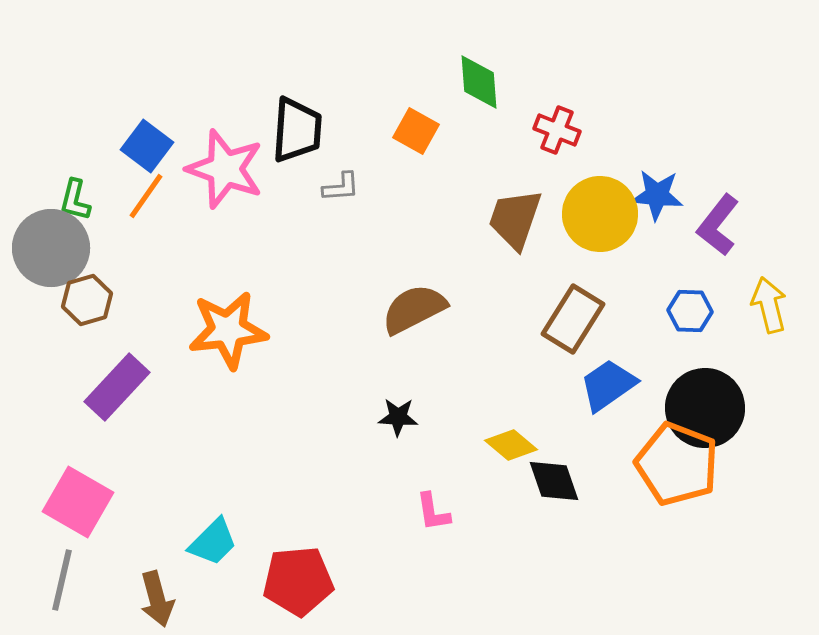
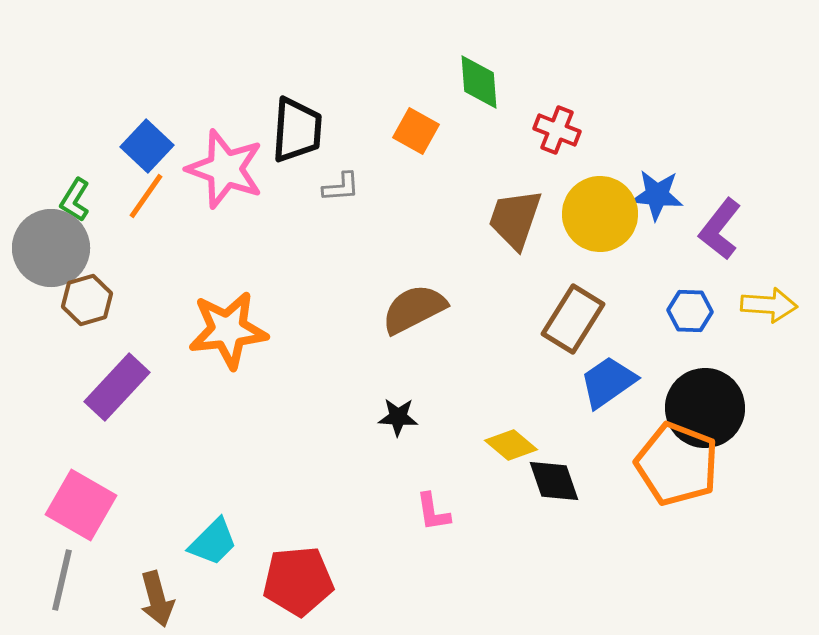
blue square: rotated 6 degrees clockwise
green L-shape: rotated 18 degrees clockwise
purple L-shape: moved 2 px right, 4 px down
yellow arrow: rotated 108 degrees clockwise
blue trapezoid: moved 3 px up
pink square: moved 3 px right, 3 px down
